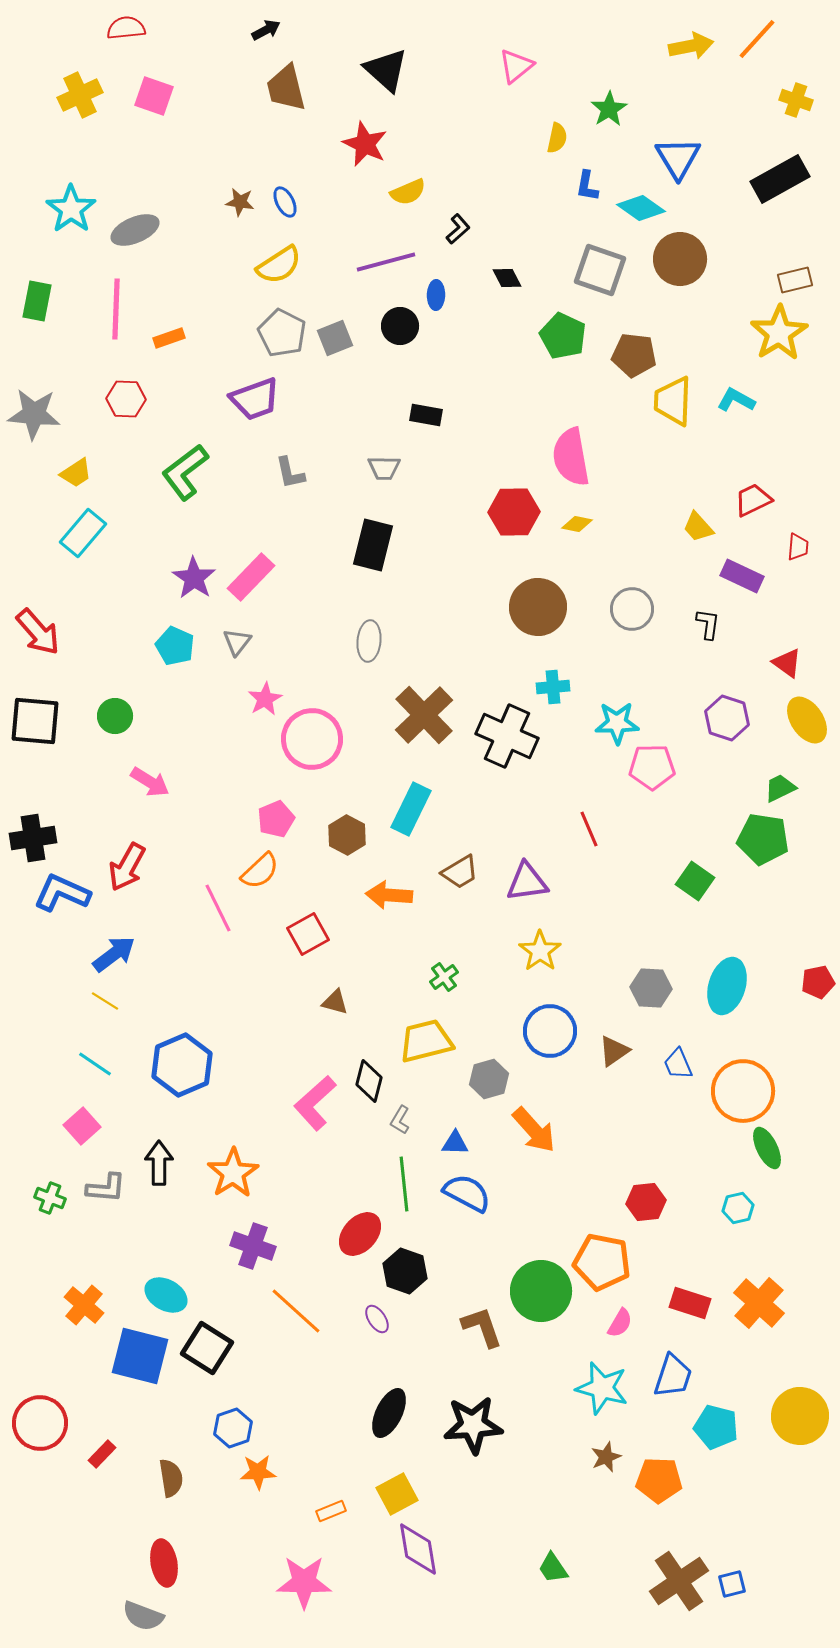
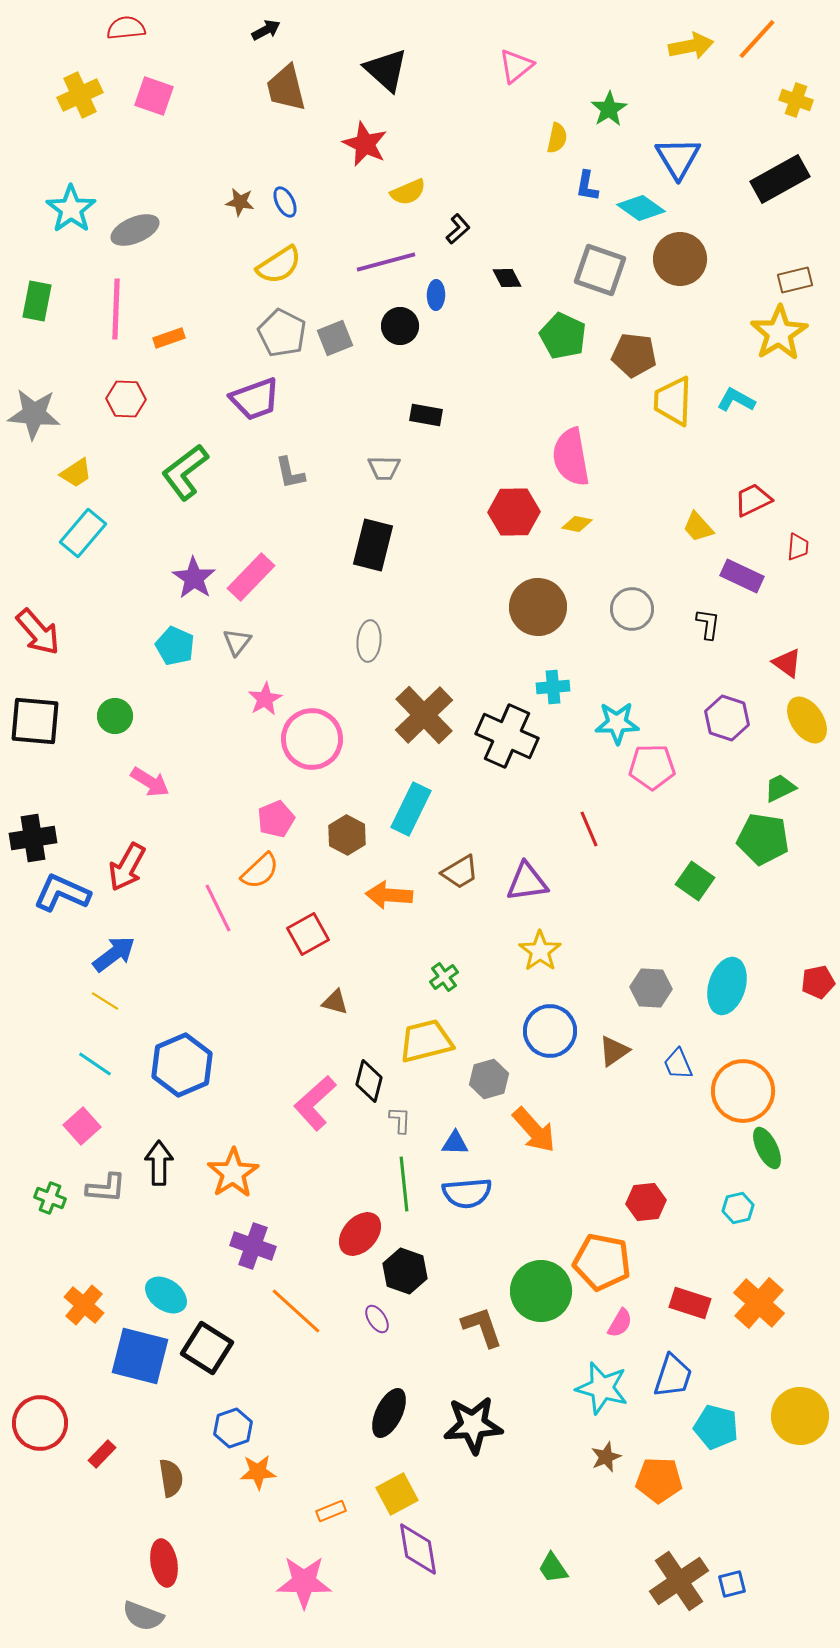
gray L-shape at (400, 1120): rotated 152 degrees clockwise
blue semicircle at (467, 1193): rotated 147 degrees clockwise
cyan ellipse at (166, 1295): rotated 6 degrees clockwise
